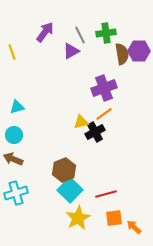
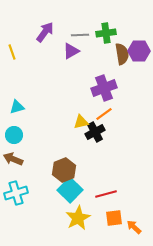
gray line: rotated 66 degrees counterclockwise
